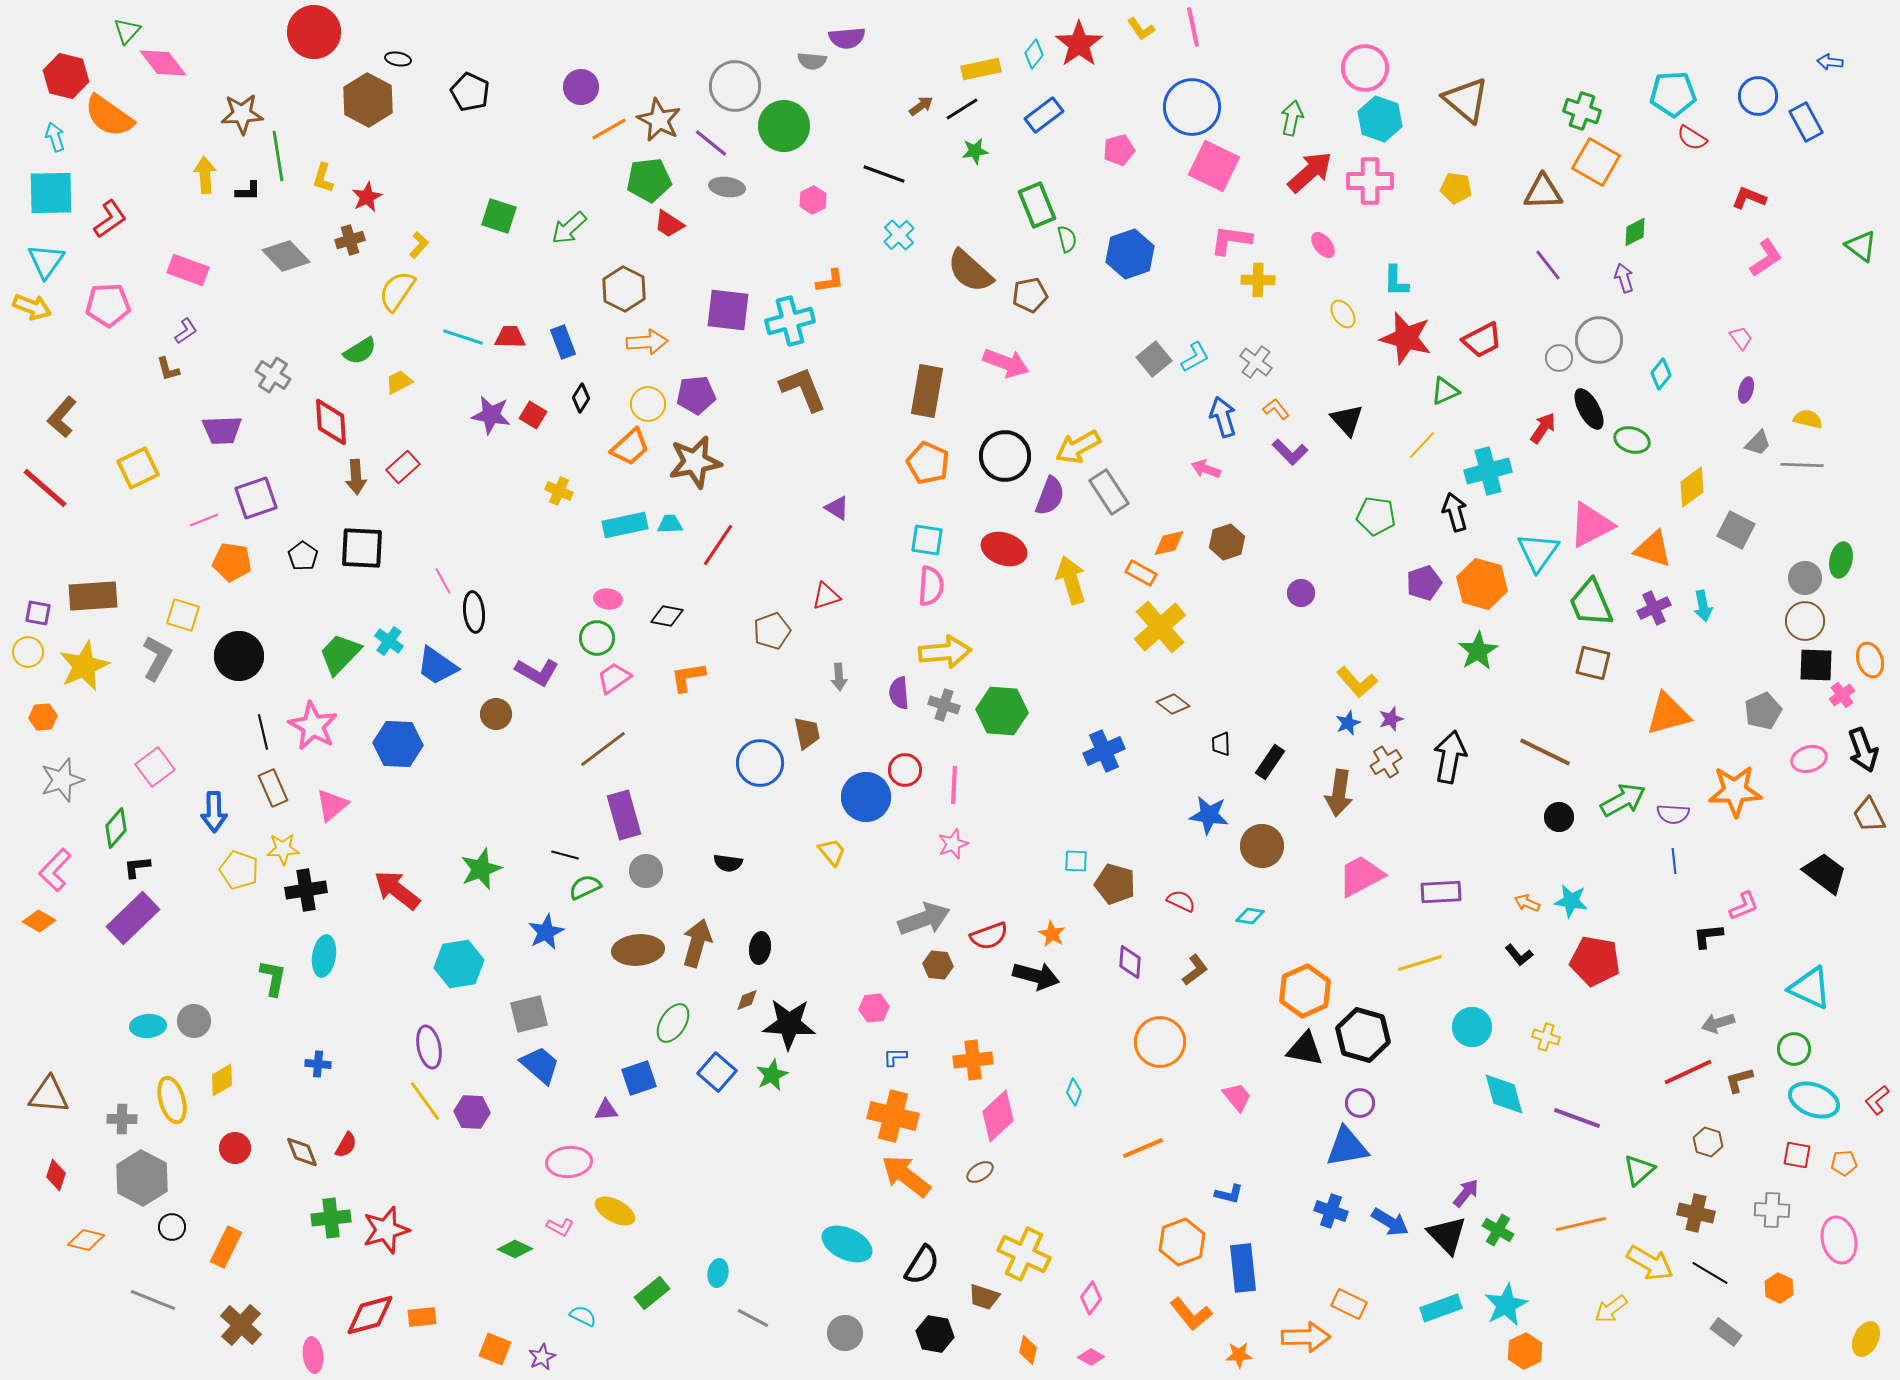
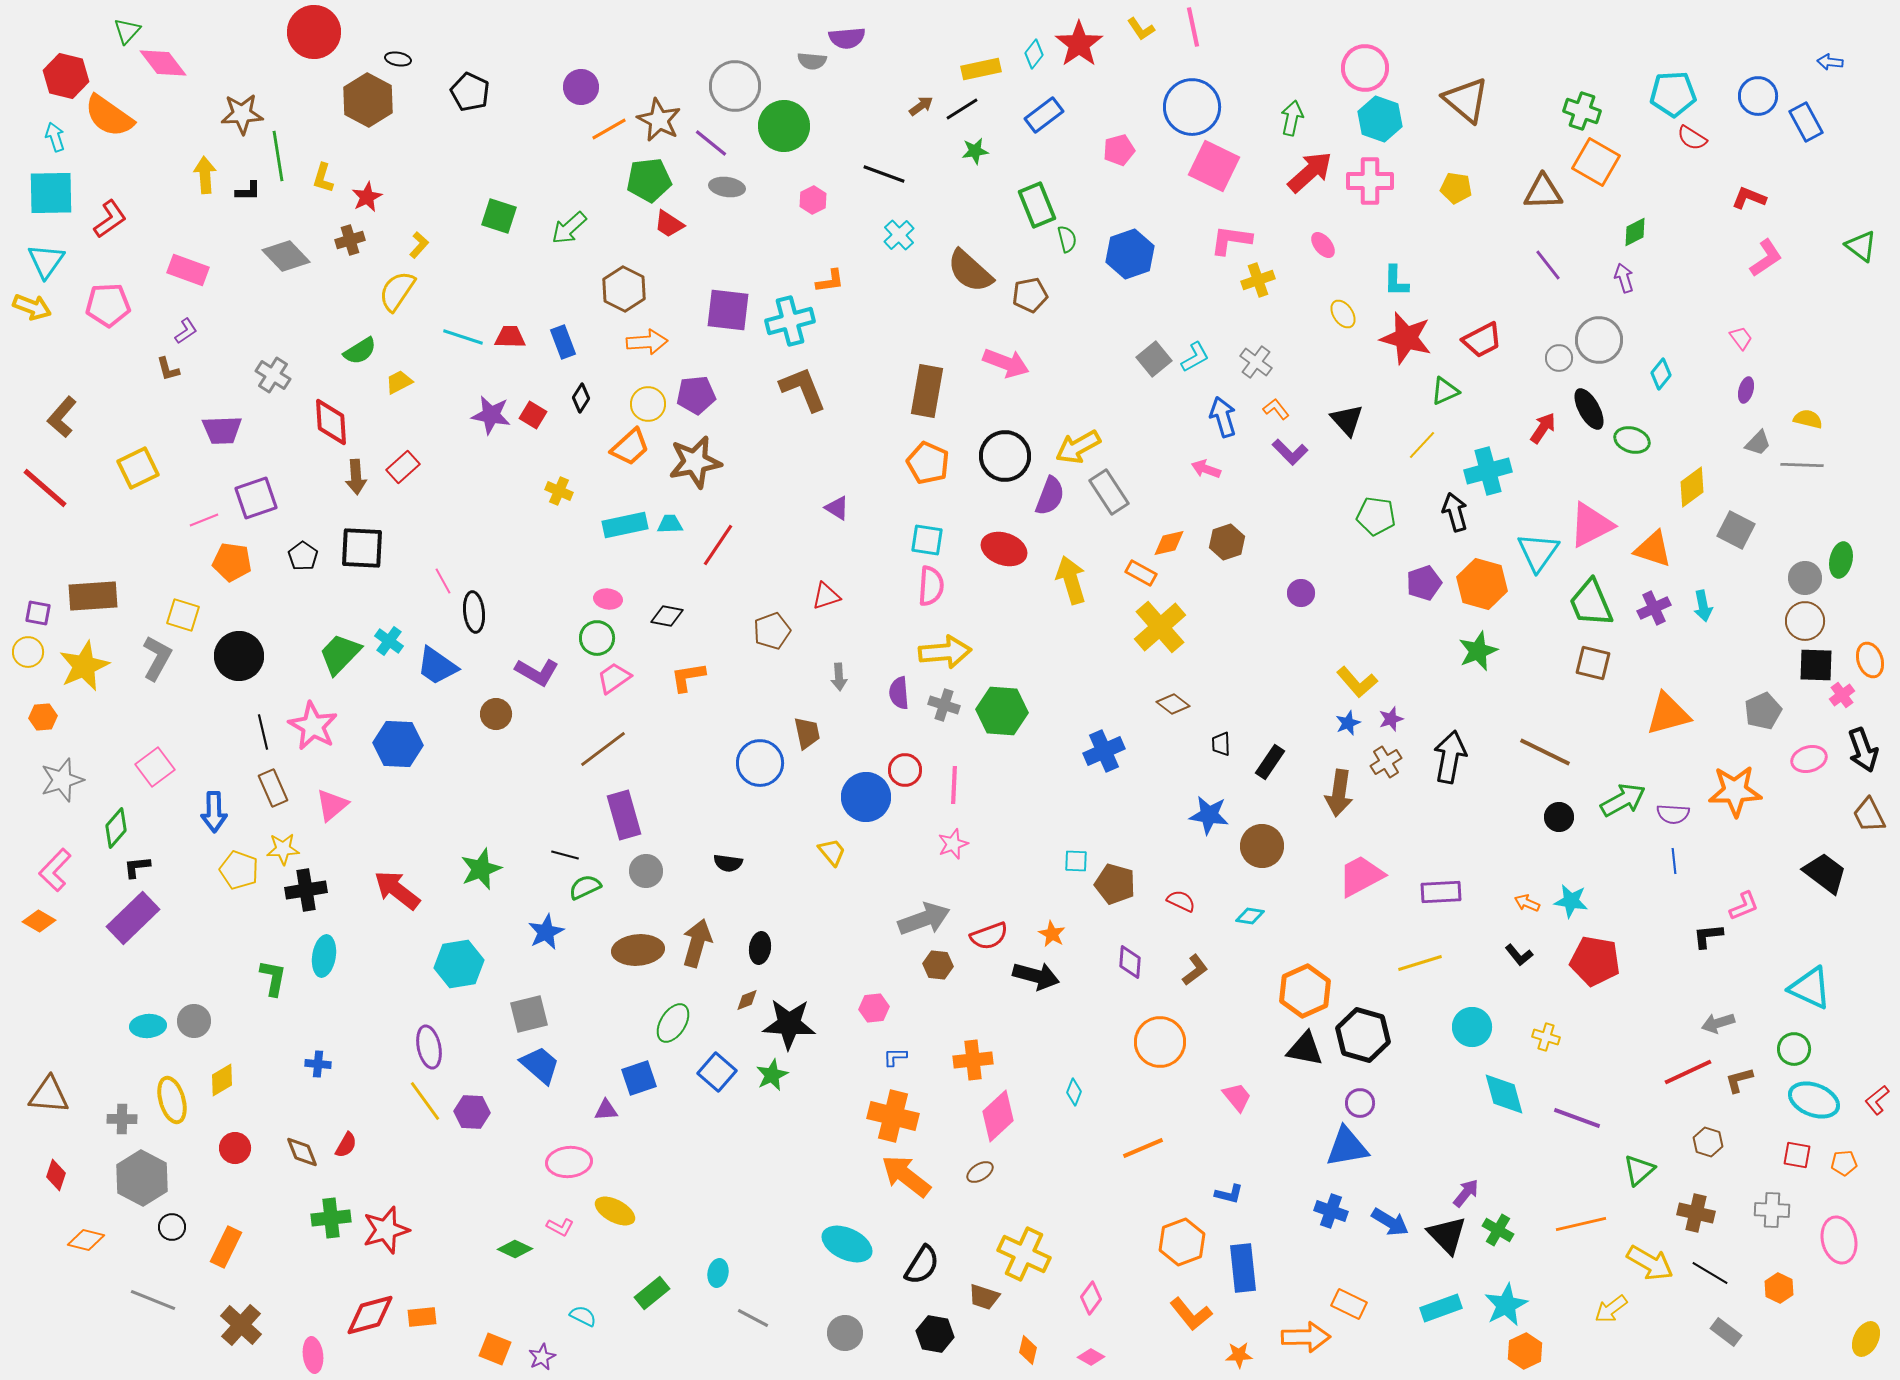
yellow cross at (1258, 280): rotated 20 degrees counterclockwise
green star at (1478, 651): rotated 9 degrees clockwise
